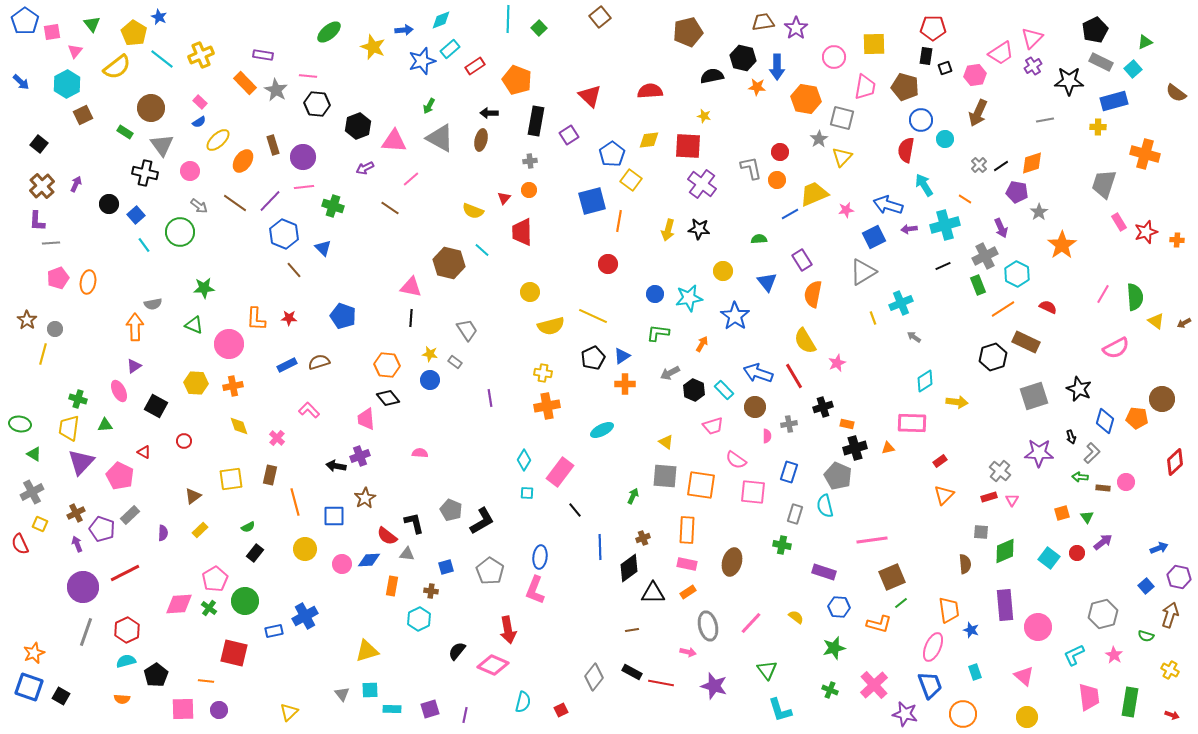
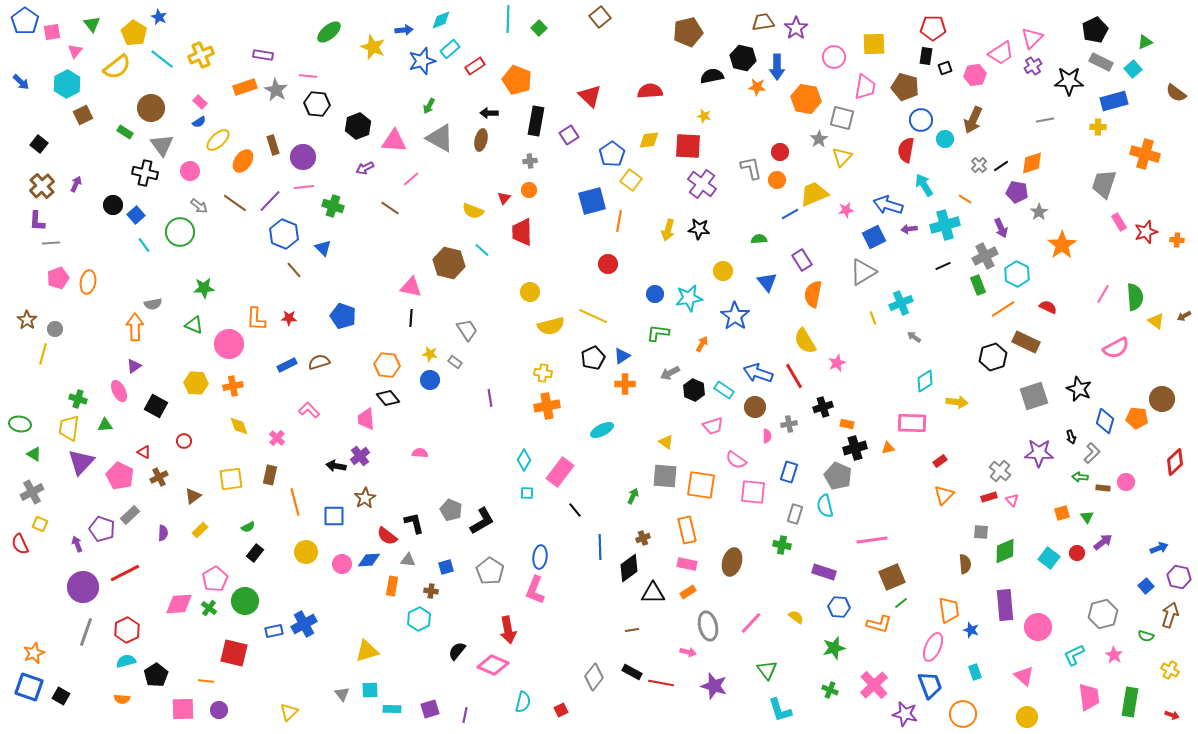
orange rectangle at (245, 83): moved 4 px down; rotated 65 degrees counterclockwise
brown arrow at (978, 113): moved 5 px left, 7 px down
black circle at (109, 204): moved 4 px right, 1 px down
brown arrow at (1184, 323): moved 7 px up
cyan rectangle at (724, 390): rotated 12 degrees counterclockwise
purple cross at (360, 456): rotated 18 degrees counterclockwise
pink triangle at (1012, 500): rotated 16 degrees counterclockwise
brown cross at (76, 513): moved 83 px right, 36 px up
orange rectangle at (687, 530): rotated 16 degrees counterclockwise
yellow circle at (305, 549): moved 1 px right, 3 px down
gray triangle at (407, 554): moved 1 px right, 6 px down
blue cross at (305, 616): moved 1 px left, 8 px down
